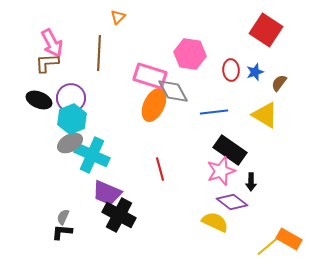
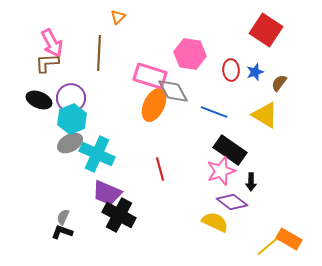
blue line: rotated 28 degrees clockwise
cyan cross: moved 5 px right, 1 px up
black L-shape: rotated 15 degrees clockwise
